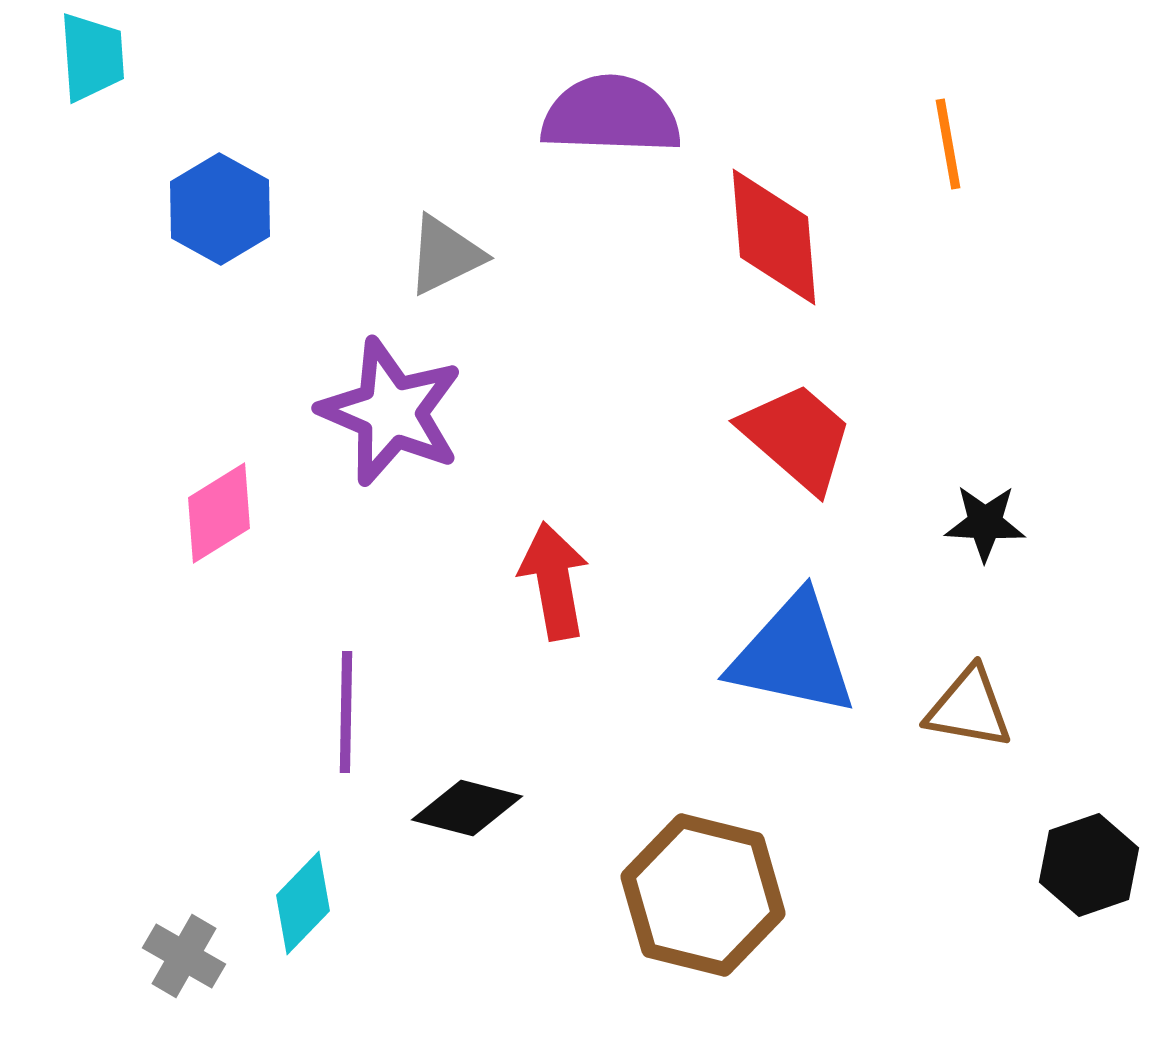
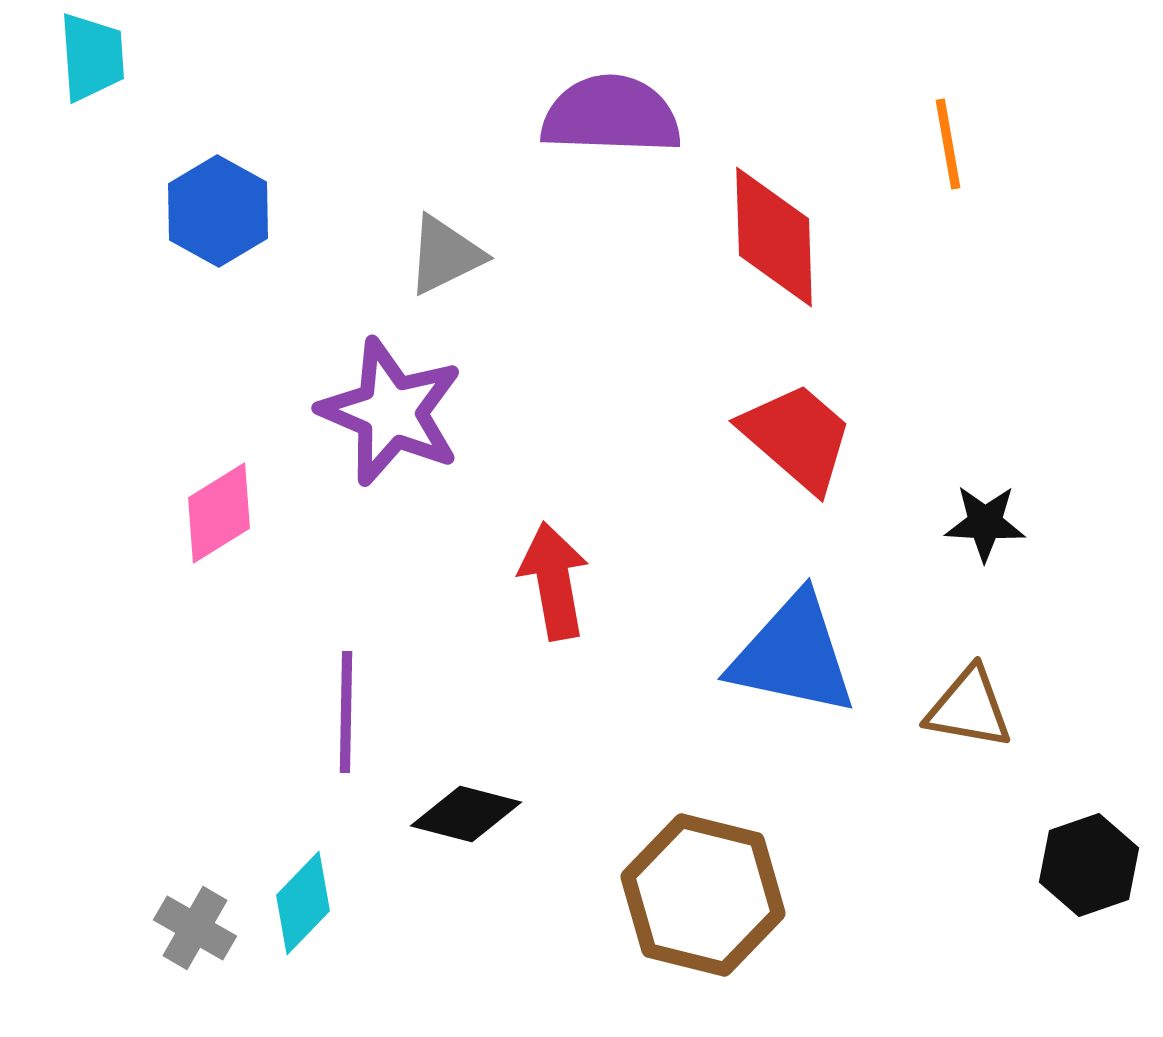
blue hexagon: moved 2 px left, 2 px down
red diamond: rotated 3 degrees clockwise
black diamond: moved 1 px left, 6 px down
gray cross: moved 11 px right, 28 px up
